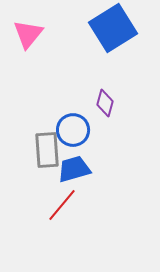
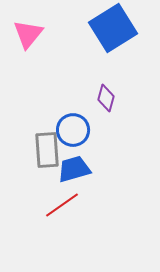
purple diamond: moved 1 px right, 5 px up
red line: rotated 15 degrees clockwise
